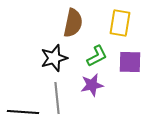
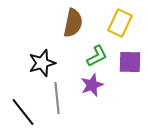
yellow rectangle: rotated 16 degrees clockwise
black star: moved 12 px left, 5 px down
purple star: rotated 10 degrees counterclockwise
black line: rotated 48 degrees clockwise
